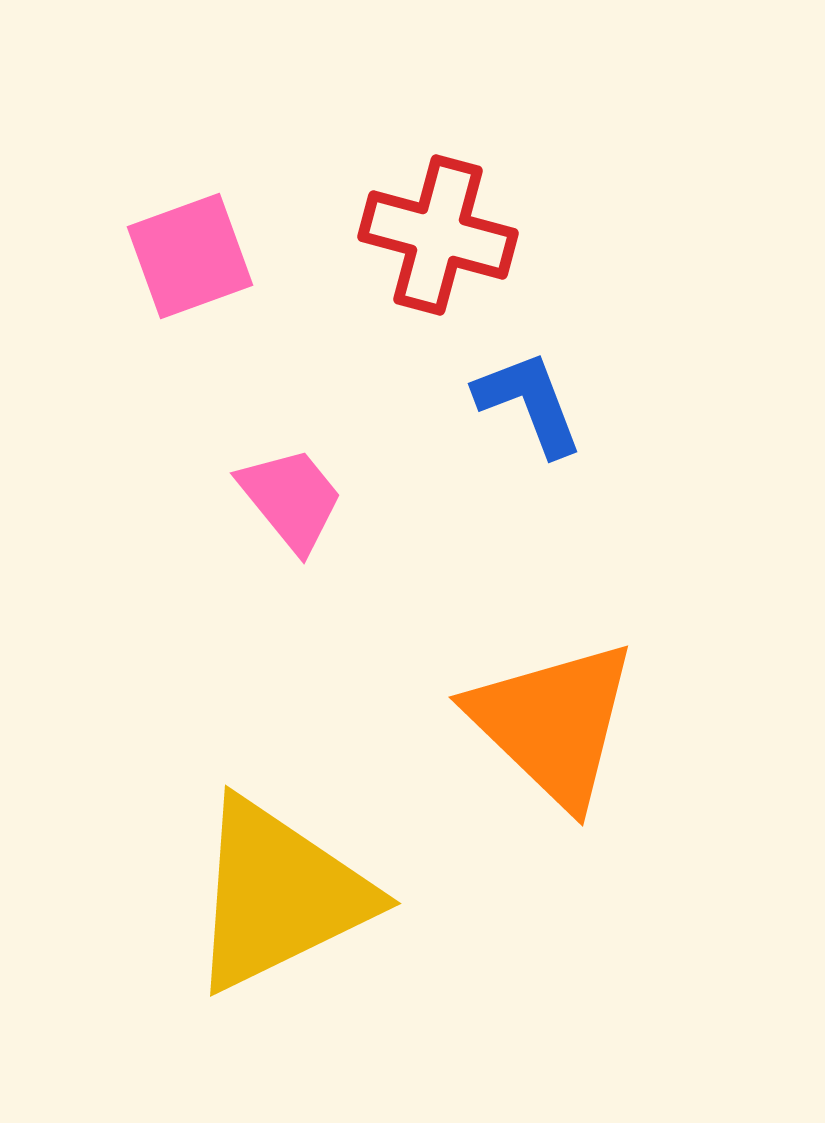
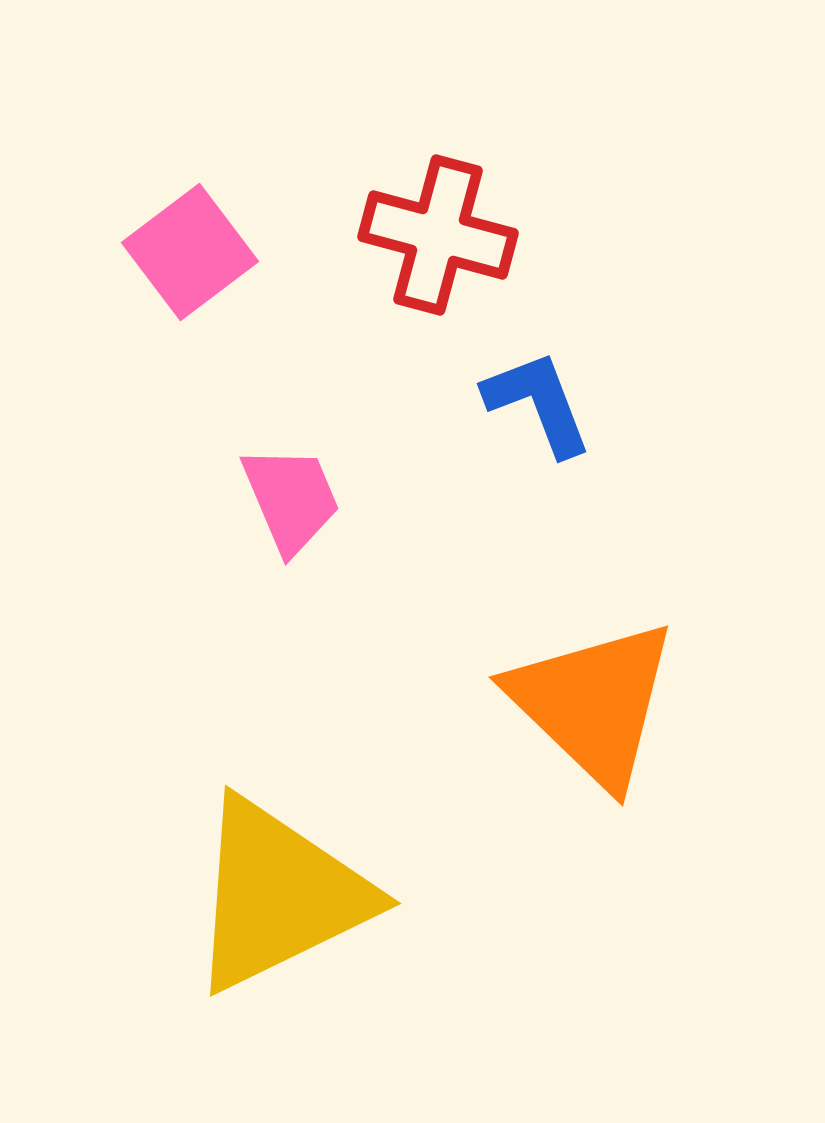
pink square: moved 4 px up; rotated 17 degrees counterclockwise
blue L-shape: moved 9 px right
pink trapezoid: rotated 16 degrees clockwise
orange triangle: moved 40 px right, 20 px up
